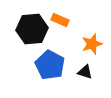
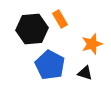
orange rectangle: moved 1 px up; rotated 36 degrees clockwise
black triangle: moved 1 px down
